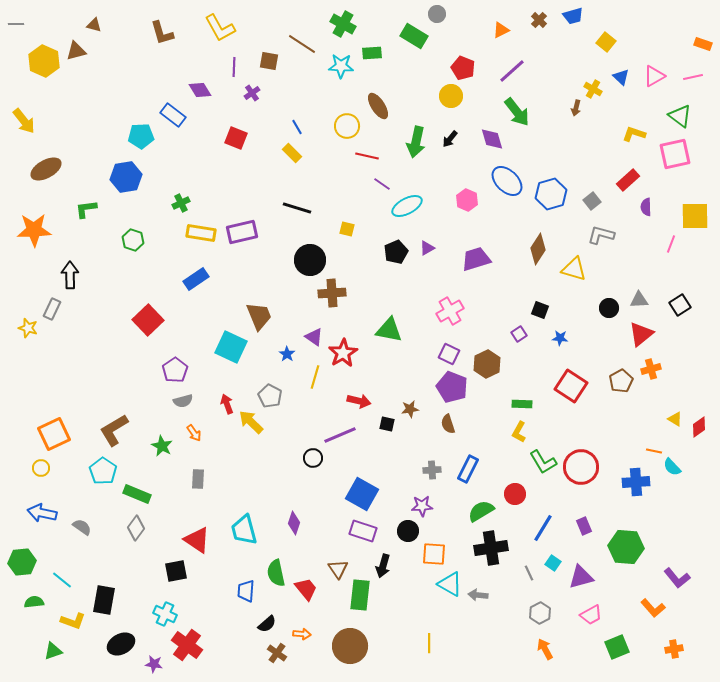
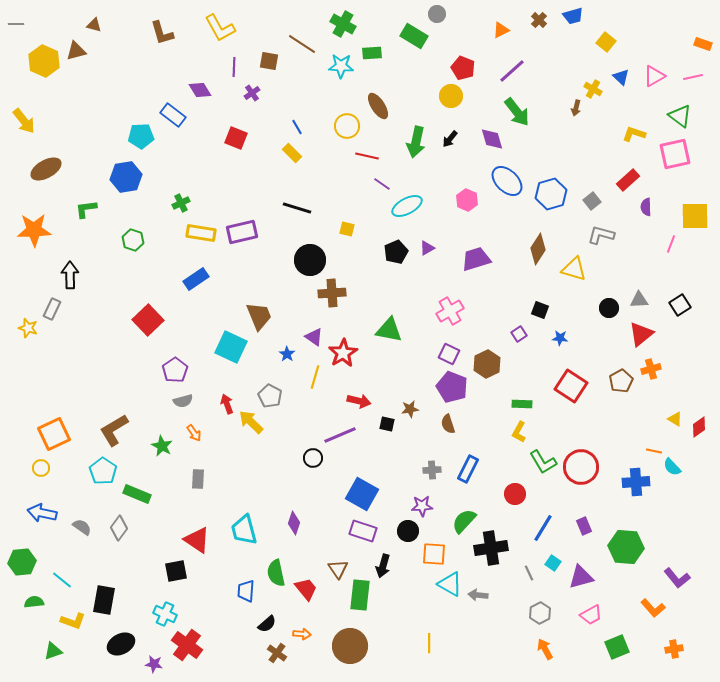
green semicircle at (481, 511): moved 17 px left, 10 px down; rotated 16 degrees counterclockwise
gray diamond at (136, 528): moved 17 px left
